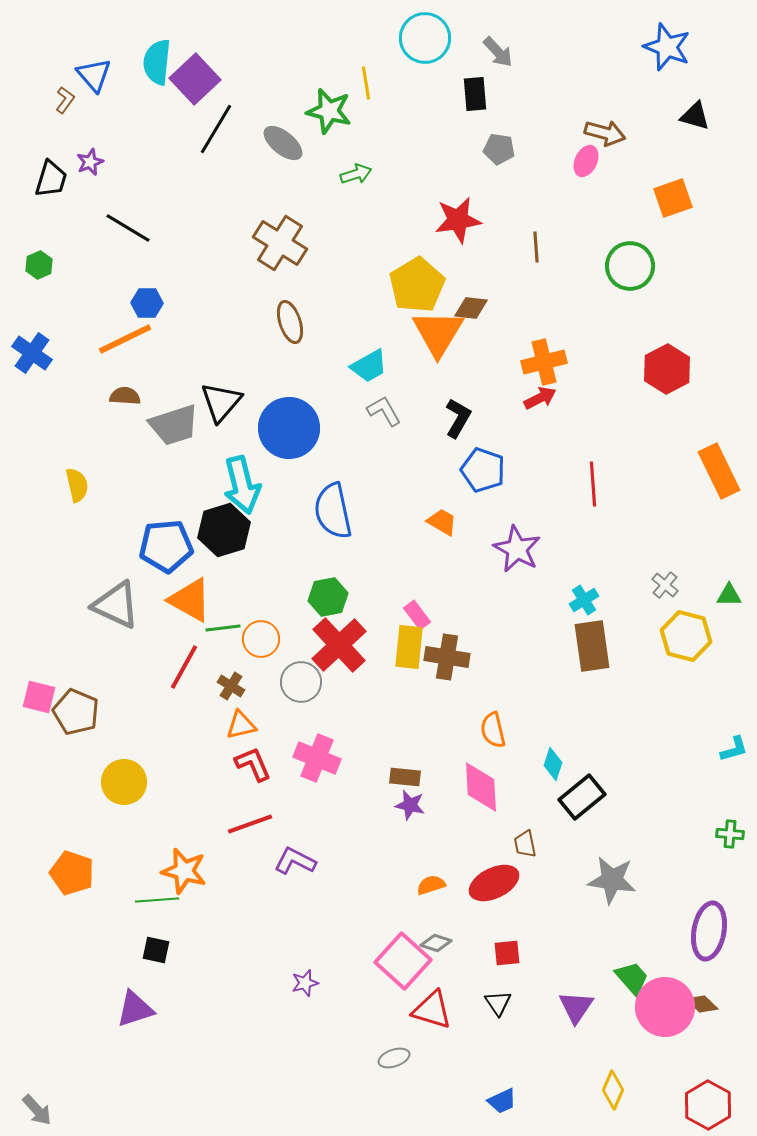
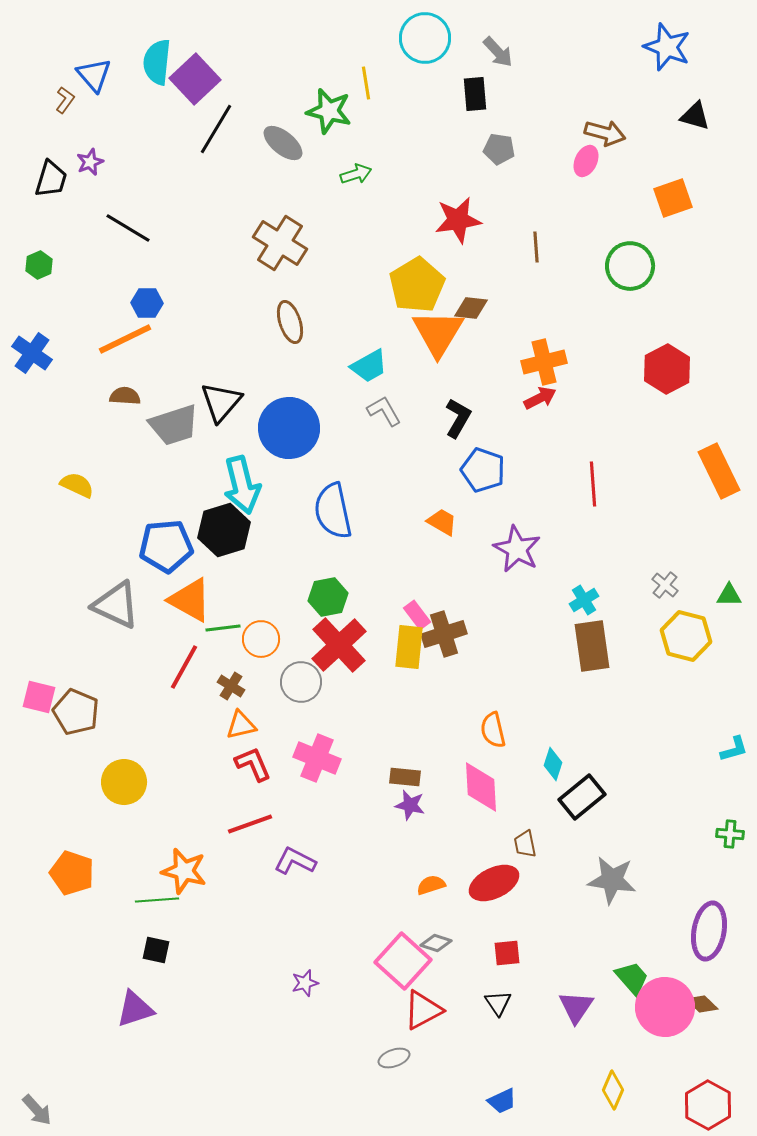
yellow semicircle at (77, 485): rotated 52 degrees counterclockwise
brown cross at (447, 657): moved 3 px left, 23 px up; rotated 27 degrees counterclockwise
red triangle at (432, 1010): moved 9 px left; rotated 45 degrees counterclockwise
